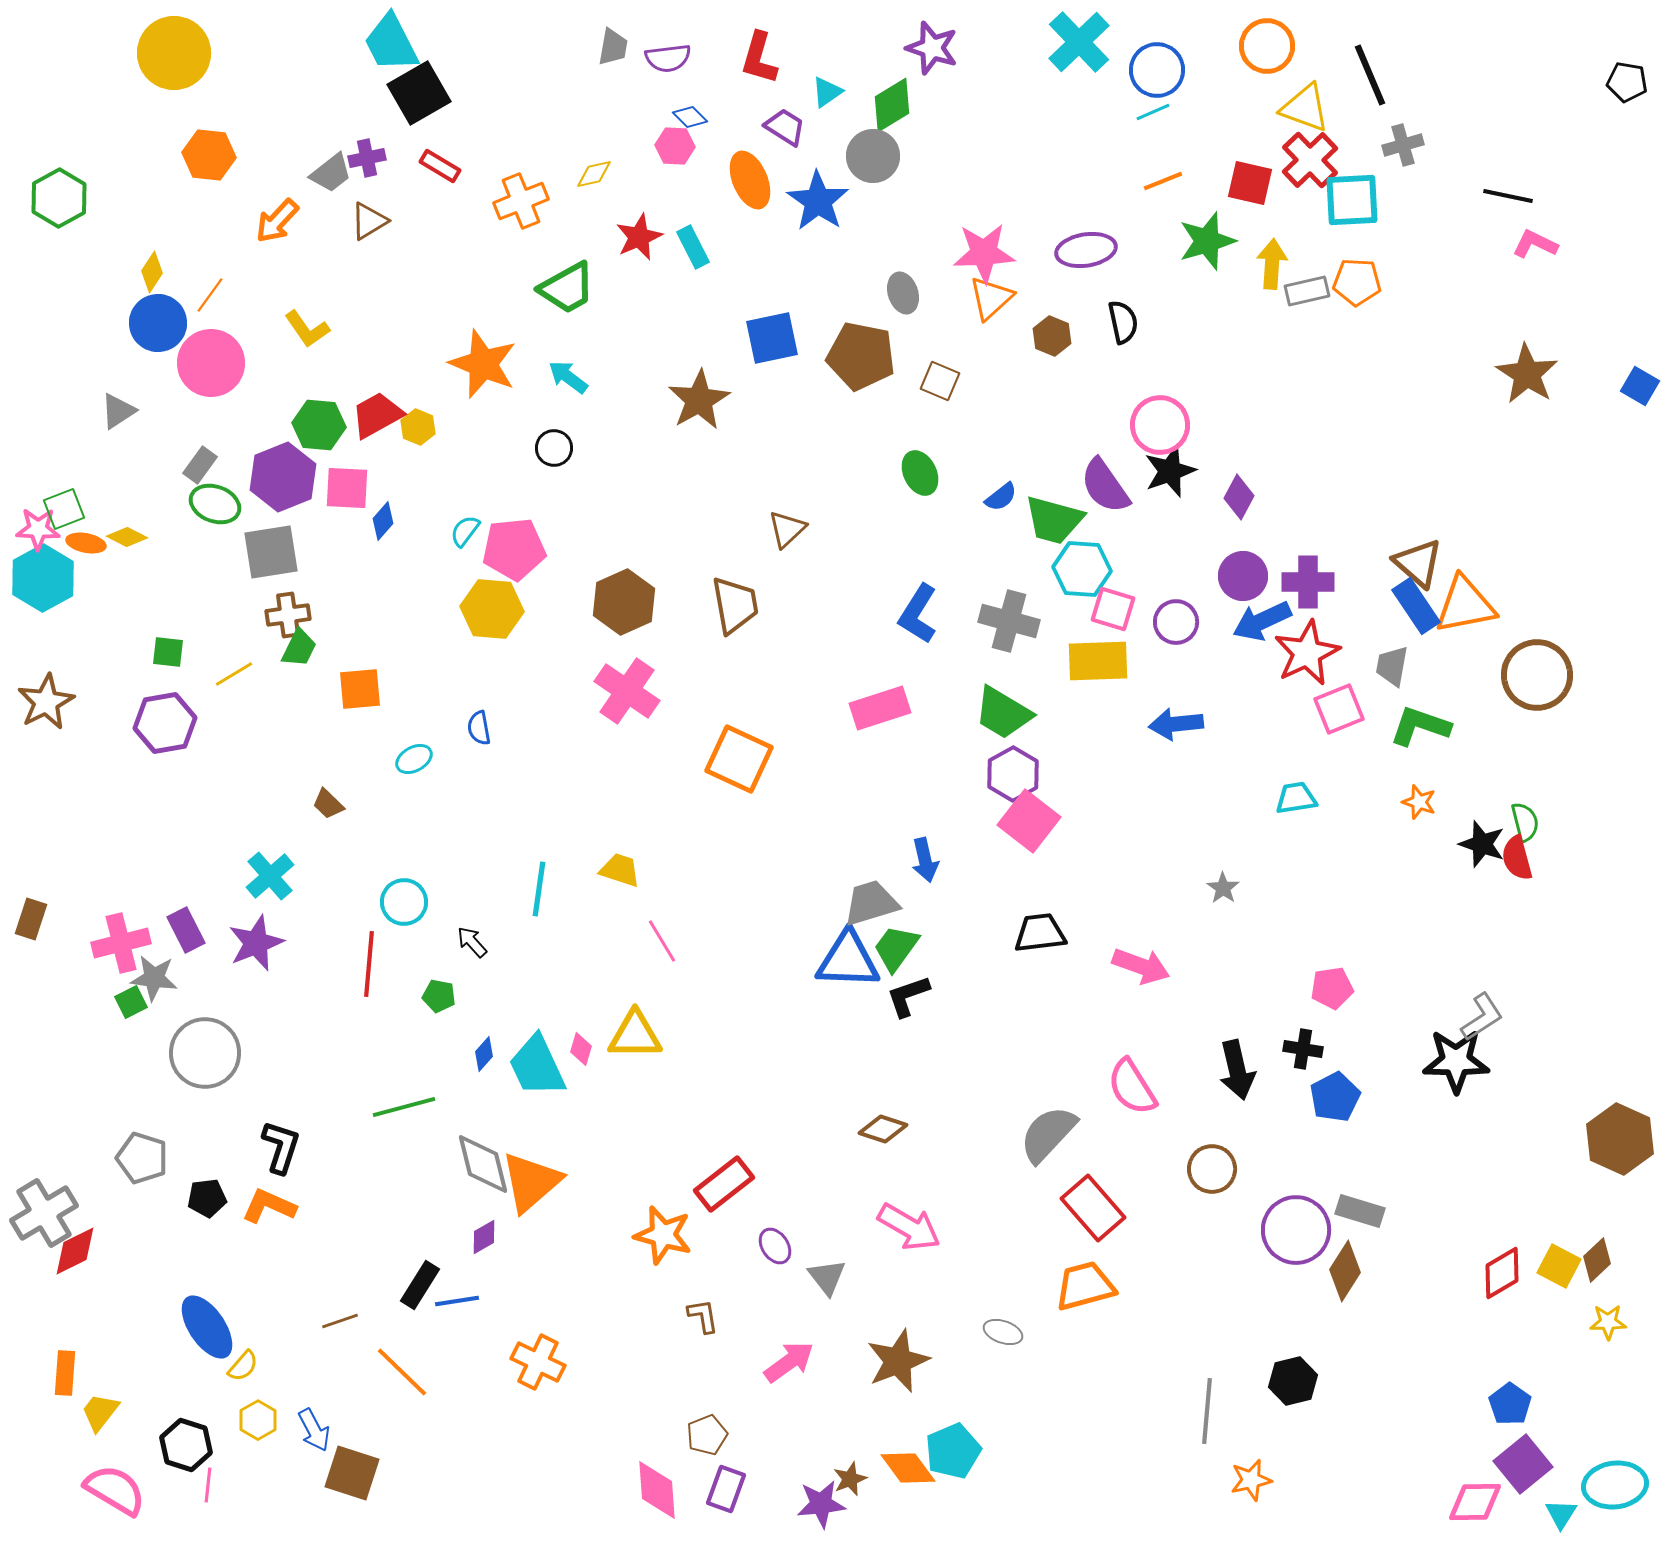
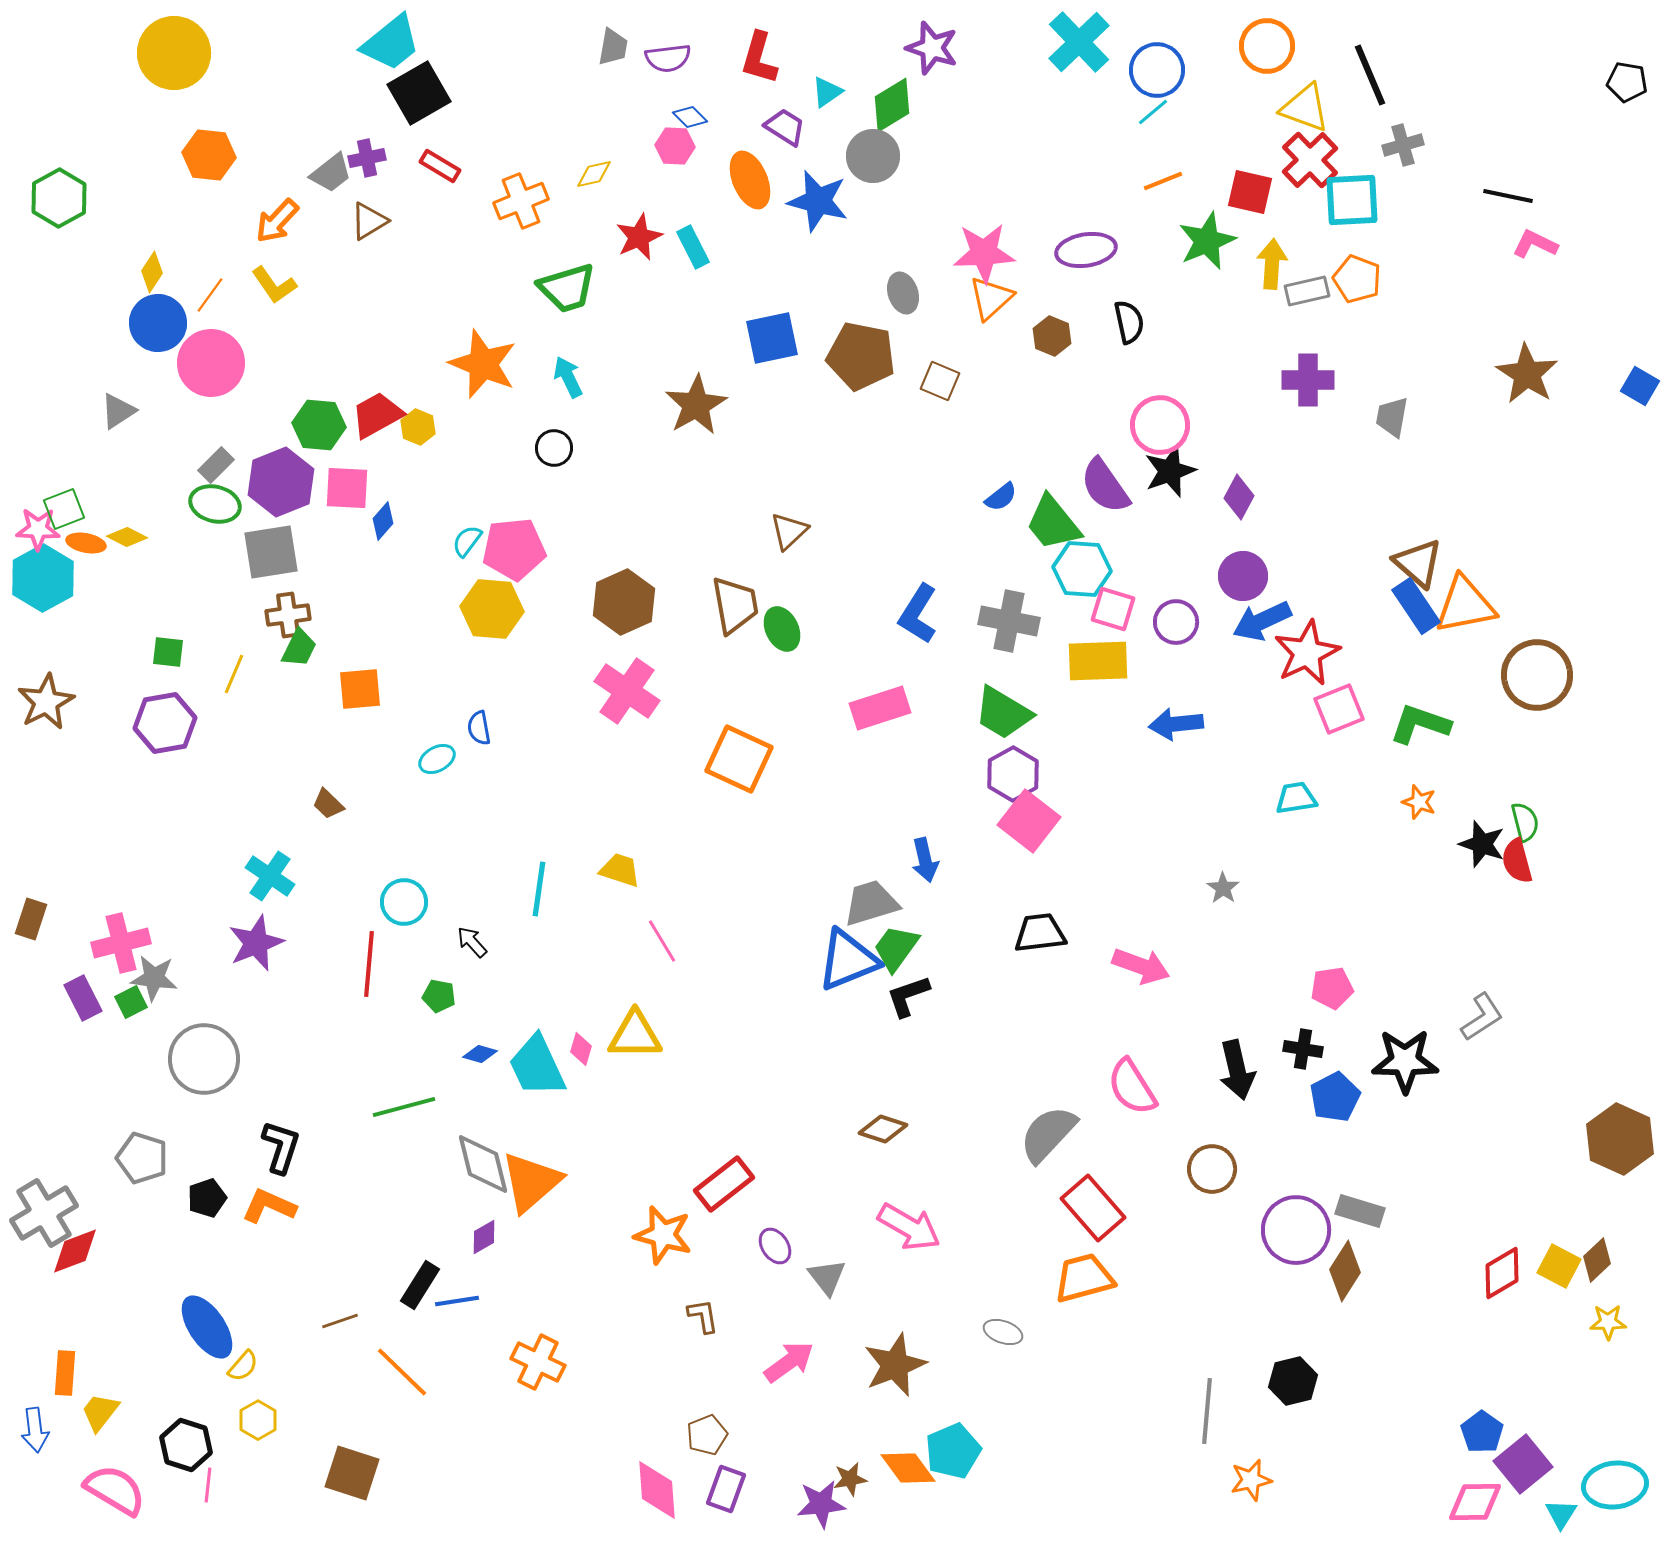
cyan trapezoid at (391, 43): rotated 102 degrees counterclockwise
cyan line at (1153, 112): rotated 16 degrees counterclockwise
red square at (1250, 183): moved 9 px down
blue star at (818, 201): rotated 20 degrees counterclockwise
green star at (1207, 241): rotated 6 degrees counterclockwise
orange pentagon at (1357, 282): moved 3 px up; rotated 18 degrees clockwise
green trapezoid at (567, 288): rotated 12 degrees clockwise
black semicircle at (1123, 322): moved 6 px right
yellow L-shape at (307, 329): moved 33 px left, 44 px up
cyan arrow at (568, 377): rotated 27 degrees clockwise
brown star at (699, 400): moved 3 px left, 5 px down
gray rectangle at (200, 465): moved 16 px right; rotated 9 degrees clockwise
green ellipse at (920, 473): moved 138 px left, 156 px down
purple hexagon at (283, 477): moved 2 px left, 5 px down
green ellipse at (215, 504): rotated 6 degrees counterclockwise
green trapezoid at (1054, 520): moved 1 px left, 3 px down; rotated 36 degrees clockwise
brown triangle at (787, 529): moved 2 px right, 2 px down
cyan semicircle at (465, 531): moved 2 px right, 10 px down
purple cross at (1308, 582): moved 202 px up
gray cross at (1009, 621): rotated 4 degrees counterclockwise
gray trapezoid at (1392, 666): moved 249 px up
yellow line at (234, 674): rotated 36 degrees counterclockwise
green L-shape at (1420, 726): moved 2 px up
cyan ellipse at (414, 759): moved 23 px right
red semicircle at (1517, 858): moved 3 px down
cyan cross at (270, 876): rotated 15 degrees counterclockwise
purple rectangle at (186, 930): moved 103 px left, 68 px down
blue triangle at (848, 960): rotated 24 degrees counterclockwise
gray circle at (205, 1053): moved 1 px left, 6 px down
blue diamond at (484, 1054): moved 4 px left; rotated 64 degrees clockwise
black star at (1456, 1061): moved 51 px left
black pentagon at (207, 1198): rotated 12 degrees counterclockwise
red diamond at (75, 1251): rotated 6 degrees clockwise
orange trapezoid at (1085, 1286): moved 1 px left, 8 px up
brown star at (898, 1361): moved 3 px left, 4 px down
blue pentagon at (1510, 1404): moved 28 px left, 28 px down
blue arrow at (314, 1430): moved 279 px left; rotated 21 degrees clockwise
brown star at (850, 1479): rotated 12 degrees clockwise
